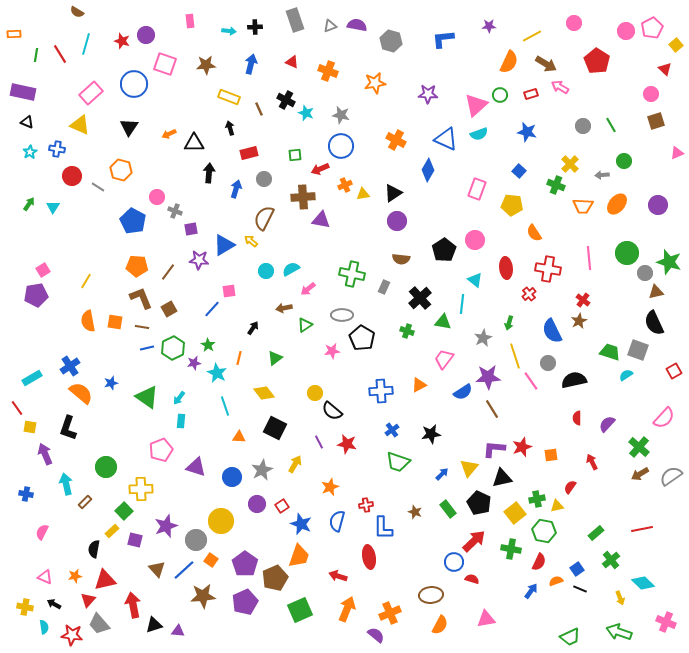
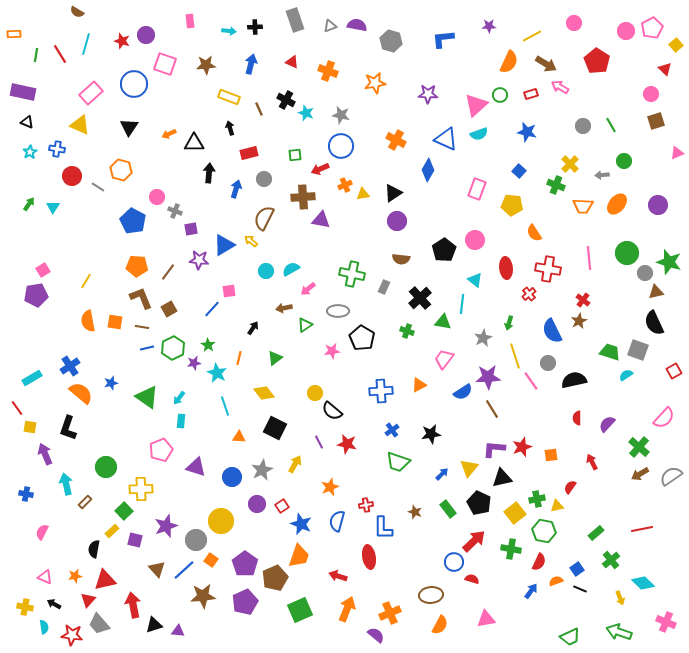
gray ellipse at (342, 315): moved 4 px left, 4 px up
